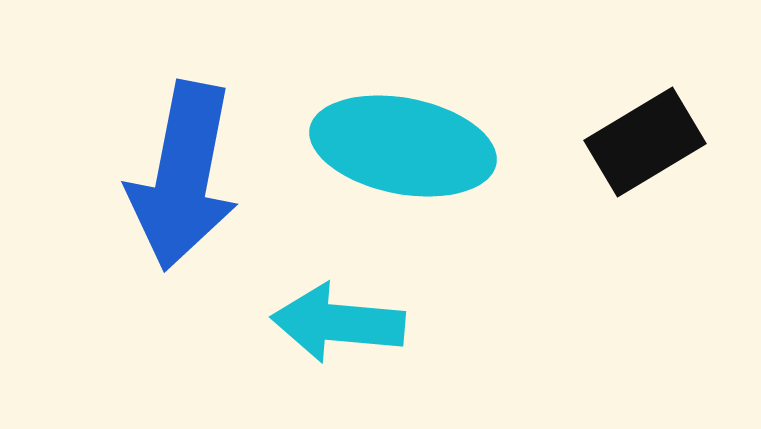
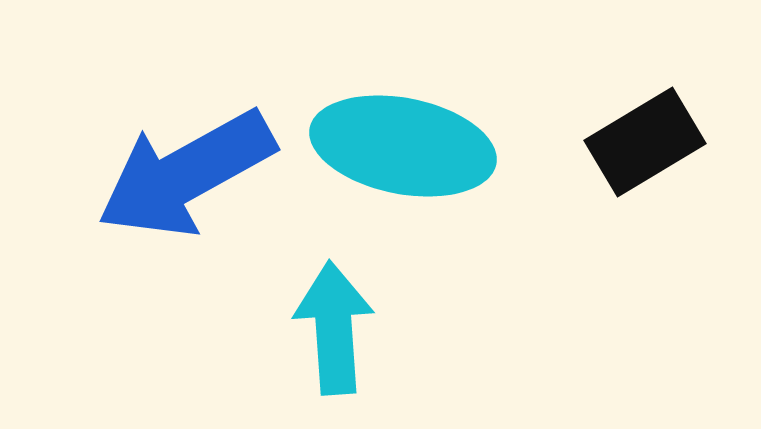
blue arrow: moved 3 px right, 2 px up; rotated 50 degrees clockwise
cyan arrow: moved 4 px left, 5 px down; rotated 81 degrees clockwise
